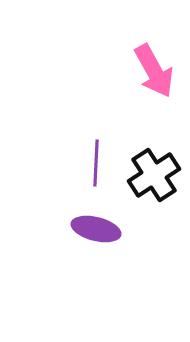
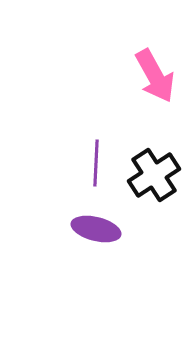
pink arrow: moved 1 px right, 5 px down
